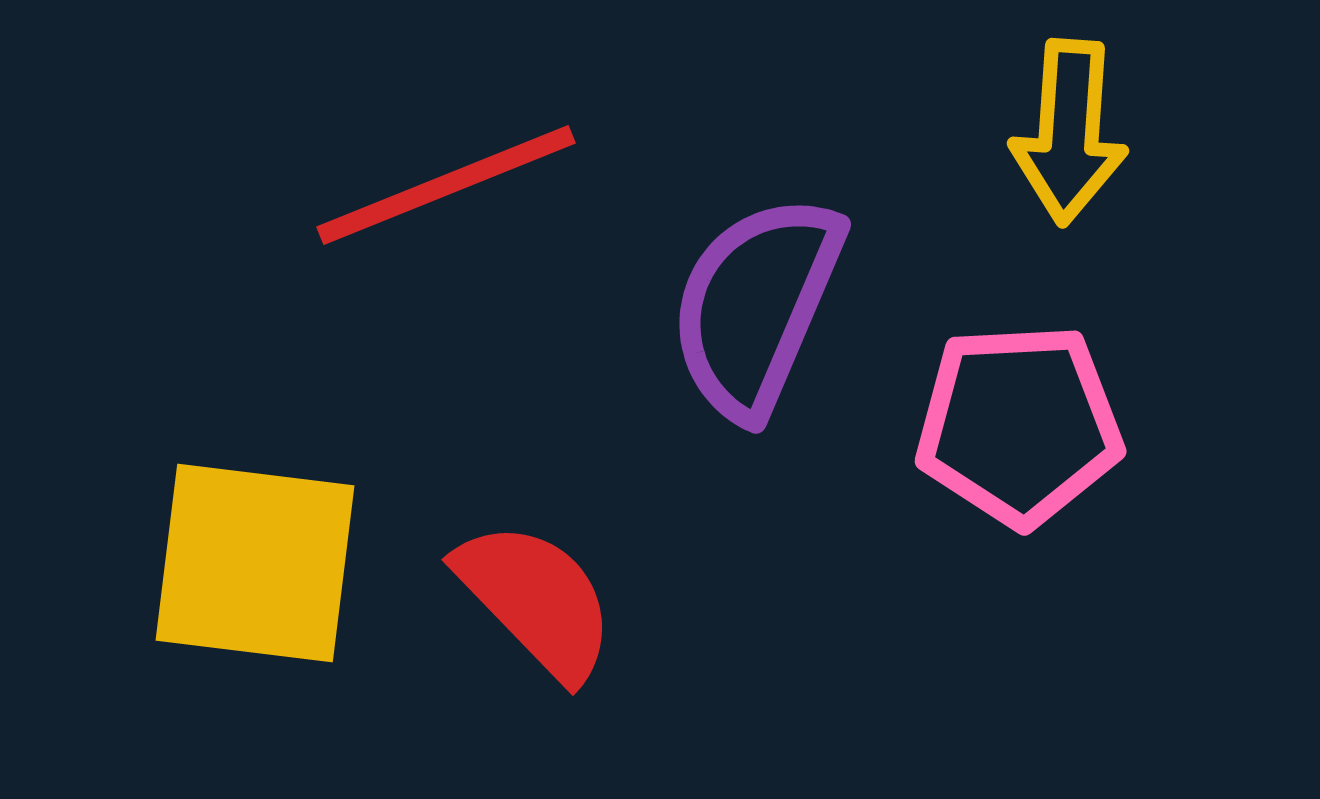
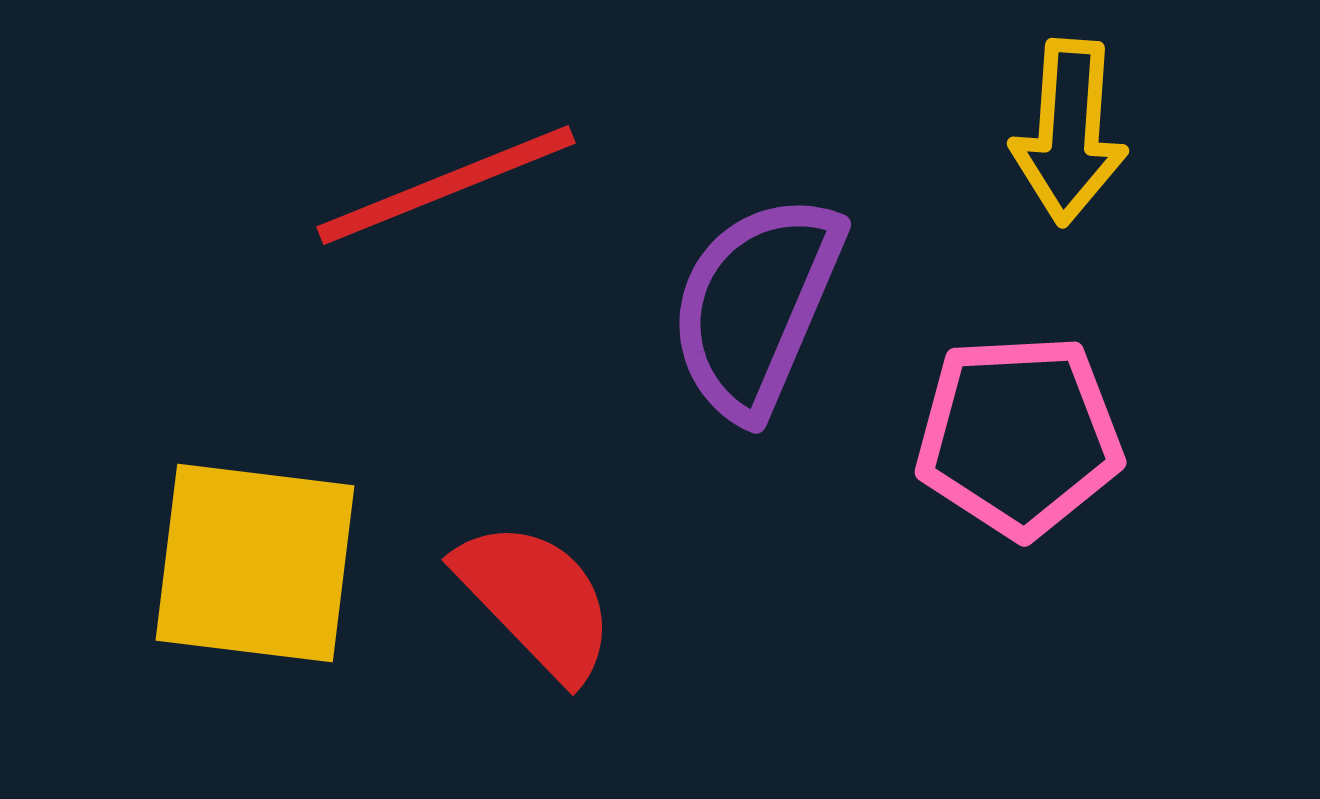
pink pentagon: moved 11 px down
